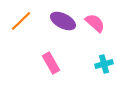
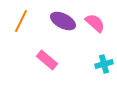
orange line: rotated 20 degrees counterclockwise
pink rectangle: moved 4 px left, 3 px up; rotated 20 degrees counterclockwise
